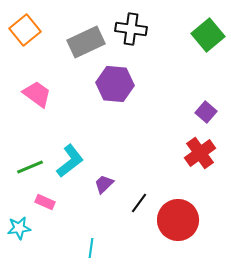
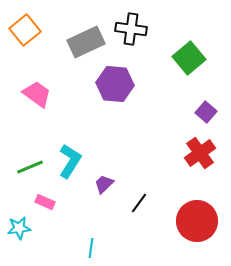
green square: moved 19 px left, 23 px down
cyan L-shape: rotated 20 degrees counterclockwise
red circle: moved 19 px right, 1 px down
